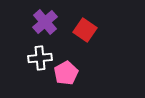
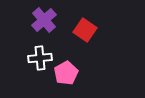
purple cross: moved 1 px left, 2 px up
